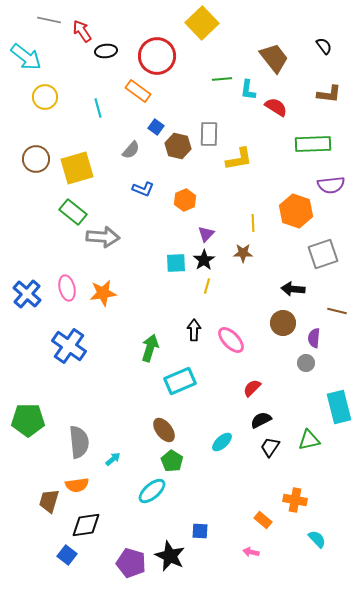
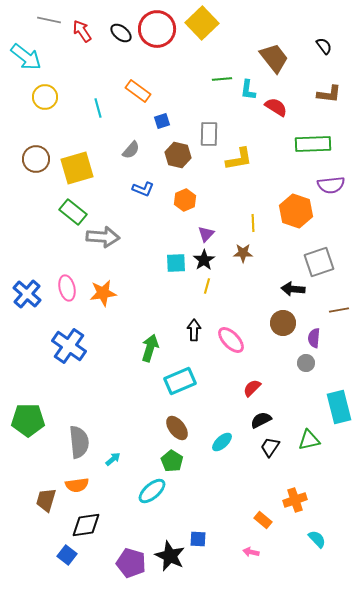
black ellipse at (106, 51): moved 15 px right, 18 px up; rotated 45 degrees clockwise
red circle at (157, 56): moved 27 px up
blue square at (156, 127): moved 6 px right, 6 px up; rotated 35 degrees clockwise
brown hexagon at (178, 146): moved 9 px down
gray square at (323, 254): moved 4 px left, 8 px down
brown line at (337, 311): moved 2 px right, 1 px up; rotated 24 degrees counterclockwise
brown ellipse at (164, 430): moved 13 px right, 2 px up
orange cross at (295, 500): rotated 30 degrees counterclockwise
brown trapezoid at (49, 501): moved 3 px left, 1 px up
blue square at (200, 531): moved 2 px left, 8 px down
